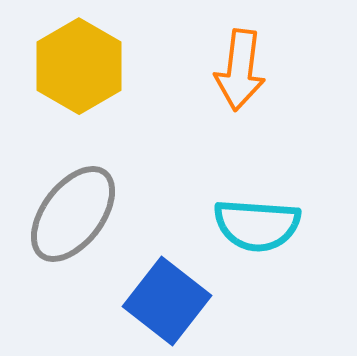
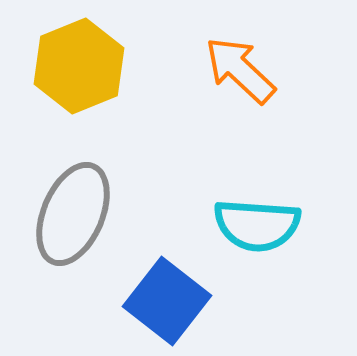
yellow hexagon: rotated 8 degrees clockwise
orange arrow: rotated 126 degrees clockwise
gray ellipse: rotated 14 degrees counterclockwise
